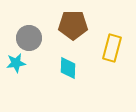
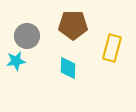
gray circle: moved 2 px left, 2 px up
cyan star: moved 2 px up
